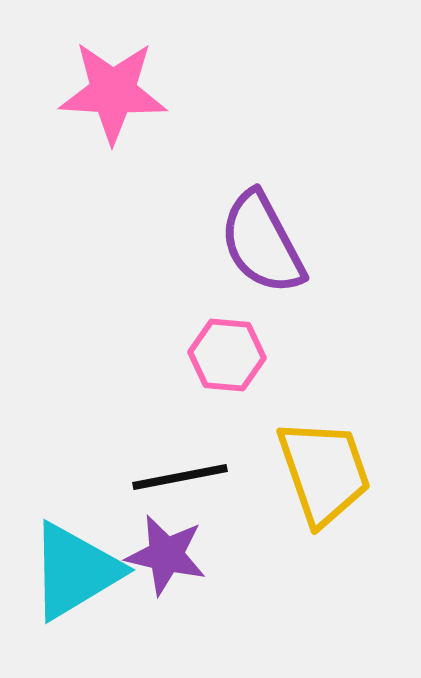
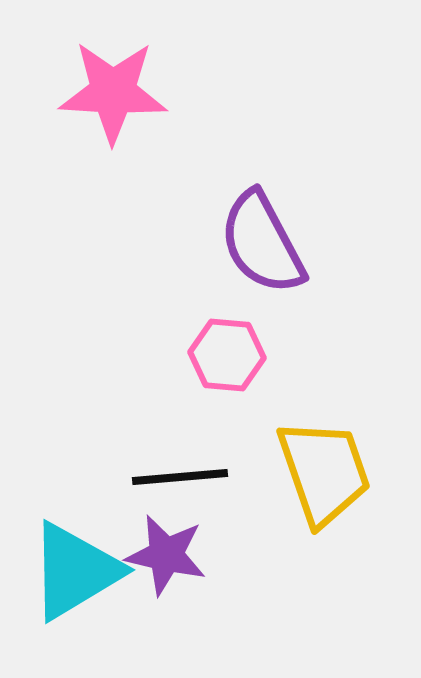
black line: rotated 6 degrees clockwise
